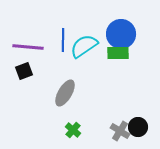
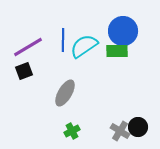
blue circle: moved 2 px right, 3 px up
purple line: rotated 36 degrees counterclockwise
green rectangle: moved 1 px left, 2 px up
green cross: moved 1 px left, 1 px down; rotated 21 degrees clockwise
